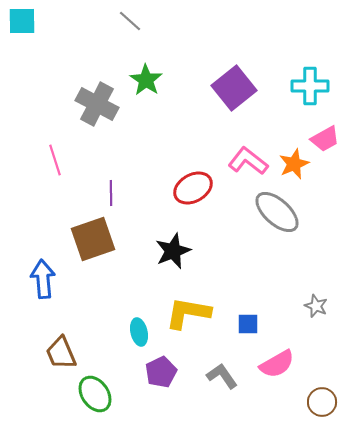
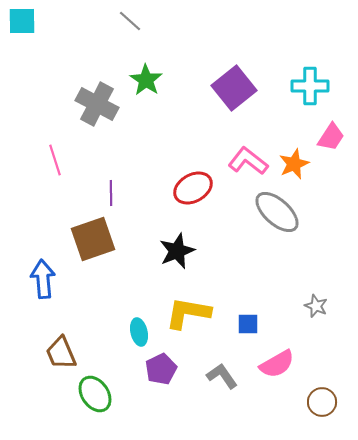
pink trapezoid: moved 6 px right, 2 px up; rotated 28 degrees counterclockwise
black star: moved 4 px right
purple pentagon: moved 3 px up
